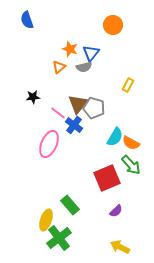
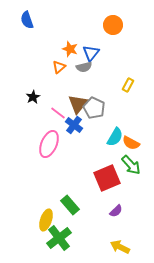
black star: rotated 24 degrees counterclockwise
gray pentagon: rotated 10 degrees clockwise
